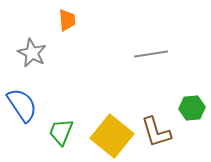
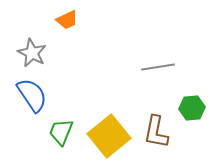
orange trapezoid: rotated 70 degrees clockwise
gray line: moved 7 px right, 13 px down
blue semicircle: moved 10 px right, 10 px up
brown L-shape: rotated 28 degrees clockwise
yellow square: moved 3 px left; rotated 12 degrees clockwise
